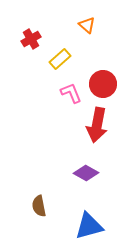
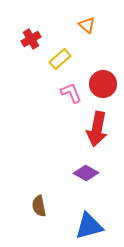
red arrow: moved 4 px down
